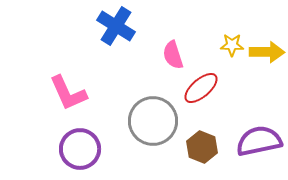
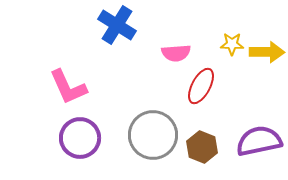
blue cross: moved 1 px right, 1 px up
yellow star: moved 1 px up
pink semicircle: moved 3 px right, 2 px up; rotated 76 degrees counterclockwise
red ellipse: moved 2 px up; rotated 21 degrees counterclockwise
pink L-shape: moved 6 px up
gray circle: moved 14 px down
purple circle: moved 11 px up
